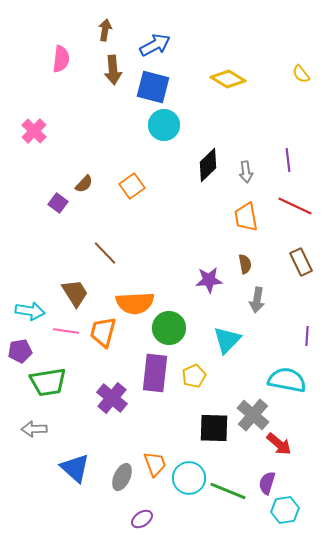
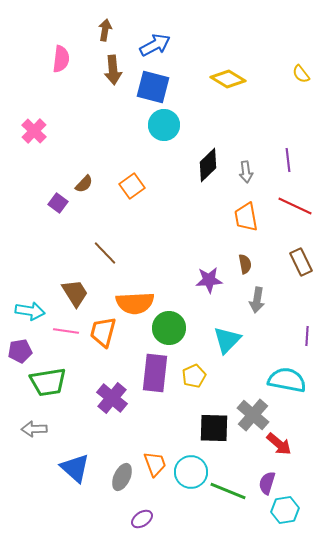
cyan circle at (189, 478): moved 2 px right, 6 px up
